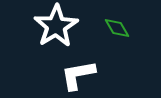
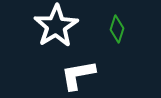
green diamond: moved 1 px down; rotated 48 degrees clockwise
